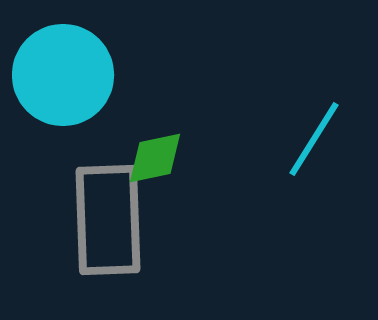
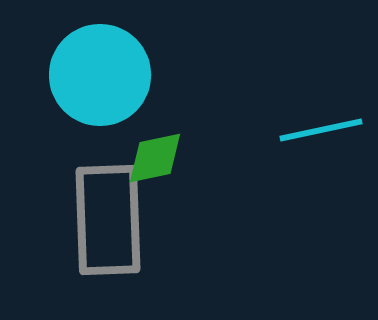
cyan circle: moved 37 px right
cyan line: moved 7 px right, 9 px up; rotated 46 degrees clockwise
